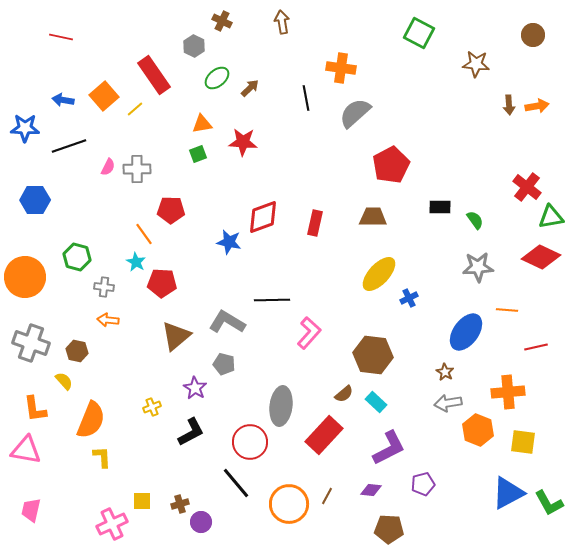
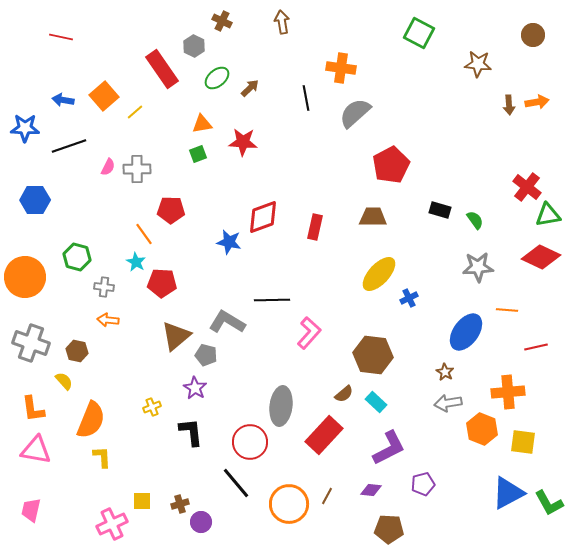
brown star at (476, 64): moved 2 px right
red rectangle at (154, 75): moved 8 px right, 6 px up
orange arrow at (537, 106): moved 4 px up
yellow line at (135, 109): moved 3 px down
black rectangle at (440, 207): moved 3 px down; rotated 15 degrees clockwise
green triangle at (551, 217): moved 3 px left, 2 px up
red rectangle at (315, 223): moved 4 px down
gray pentagon at (224, 364): moved 18 px left, 9 px up
orange L-shape at (35, 409): moved 2 px left
orange hexagon at (478, 430): moved 4 px right, 1 px up
black L-shape at (191, 432): rotated 68 degrees counterclockwise
pink triangle at (26, 450): moved 10 px right
